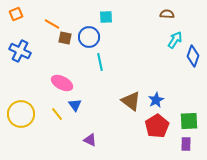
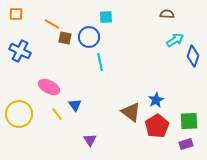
orange square: rotated 24 degrees clockwise
cyan arrow: rotated 24 degrees clockwise
pink ellipse: moved 13 px left, 4 px down
brown triangle: moved 11 px down
yellow circle: moved 2 px left
purple triangle: rotated 32 degrees clockwise
purple rectangle: rotated 72 degrees clockwise
